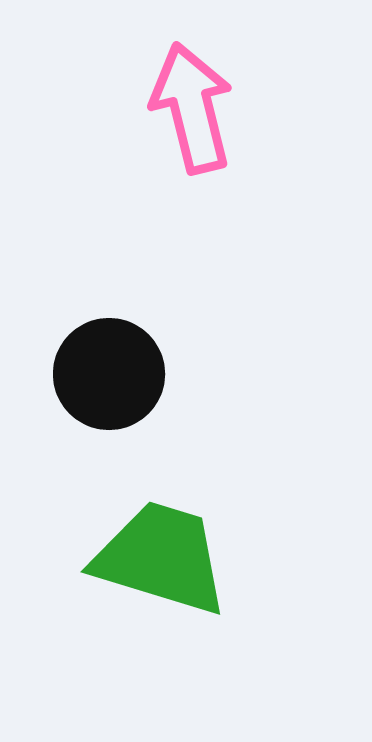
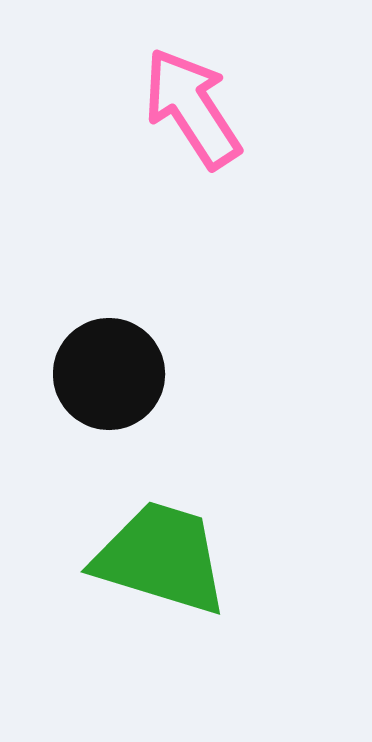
pink arrow: rotated 19 degrees counterclockwise
